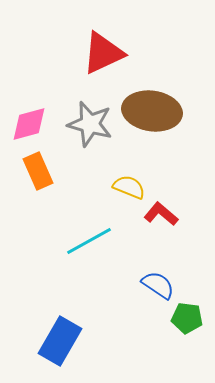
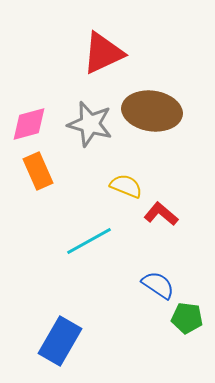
yellow semicircle: moved 3 px left, 1 px up
